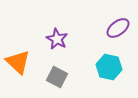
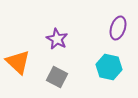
purple ellipse: rotated 35 degrees counterclockwise
